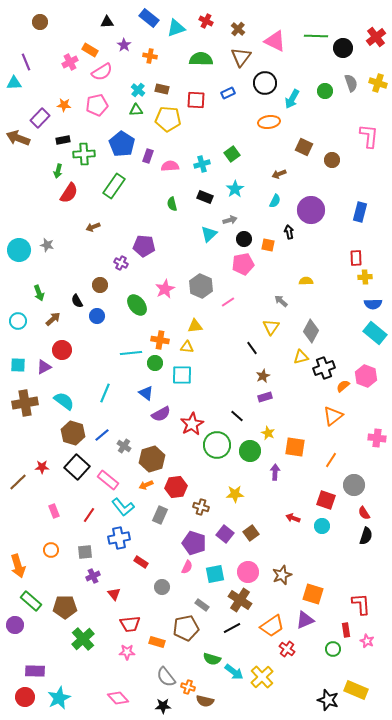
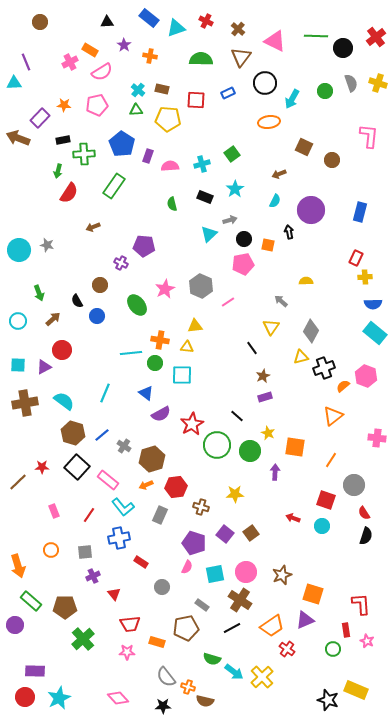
red rectangle at (356, 258): rotated 28 degrees clockwise
pink circle at (248, 572): moved 2 px left
